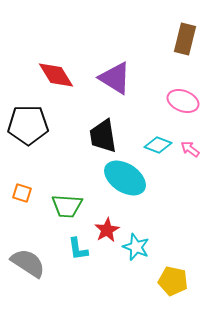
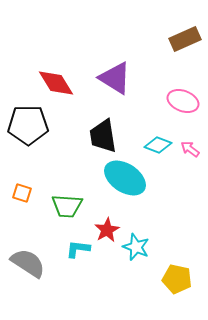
brown rectangle: rotated 52 degrees clockwise
red diamond: moved 8 px down
cyan L-shape: rotated 105 degrees clockwise
yellow pentagon: moved 4 px right, 2 px up
